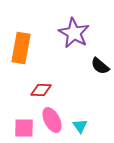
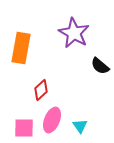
red diamond: rotated 45 degrees counterclockwise
pink ellipse: rotated 50 degrees clockwise
